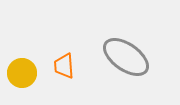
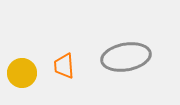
gray ellipse: rotated 45 degrees counterclockwise
